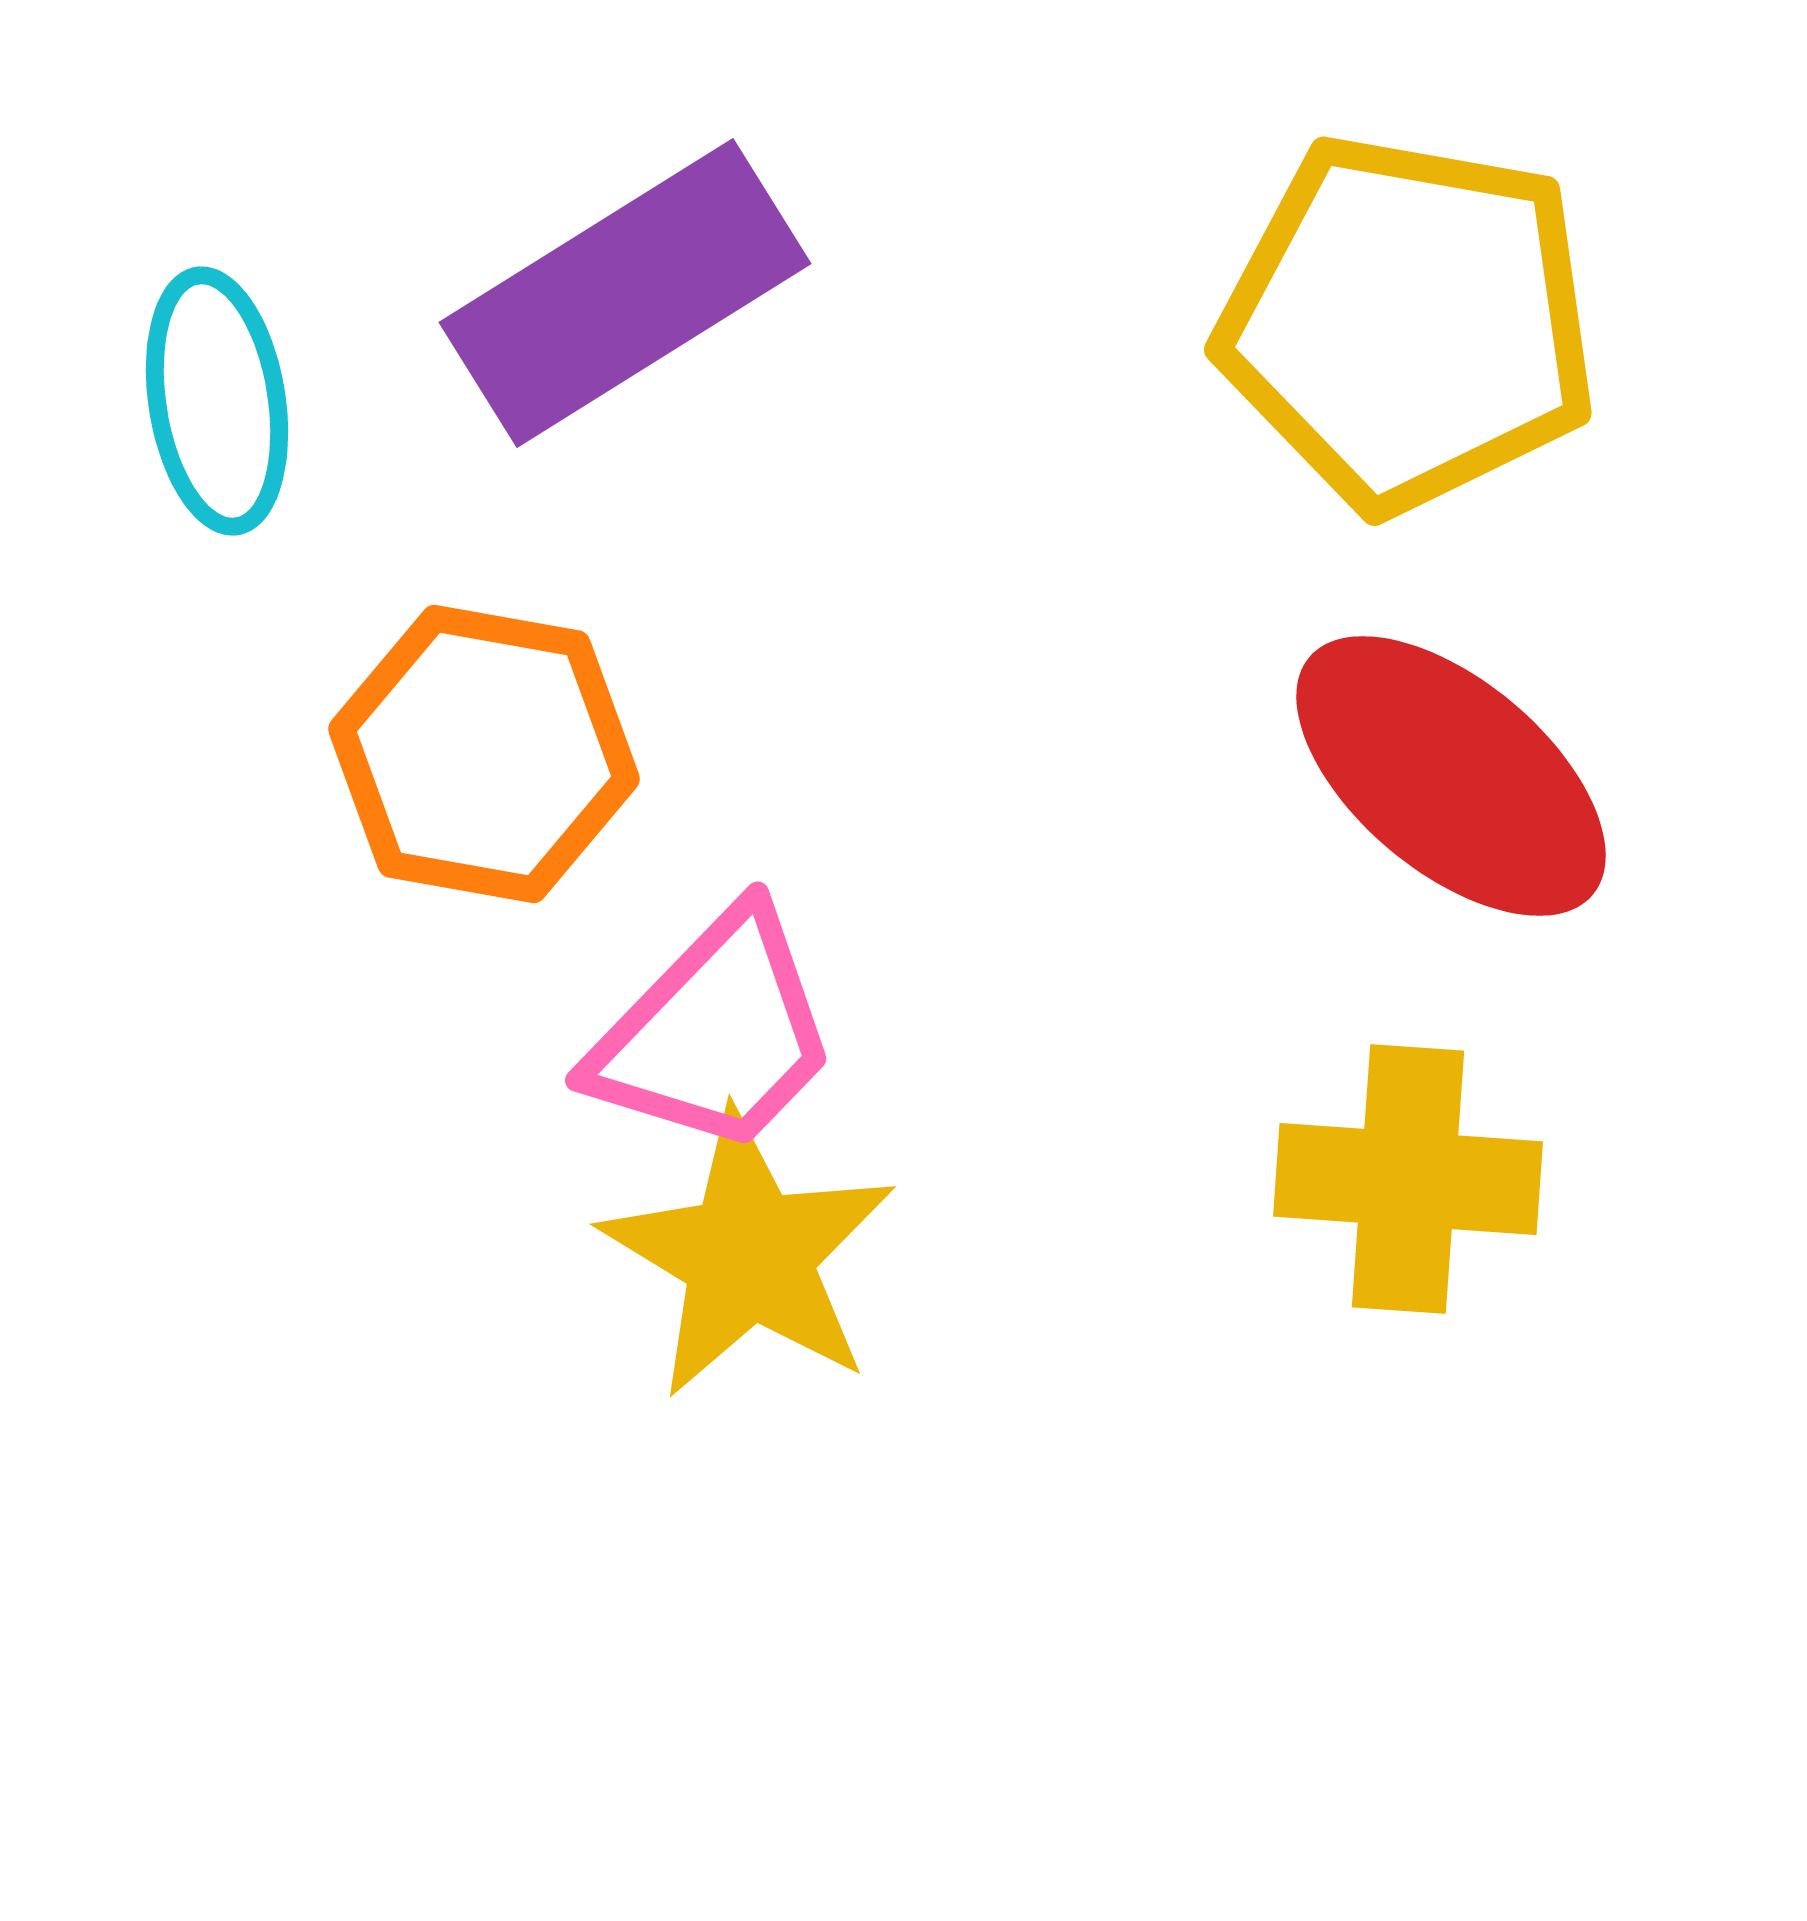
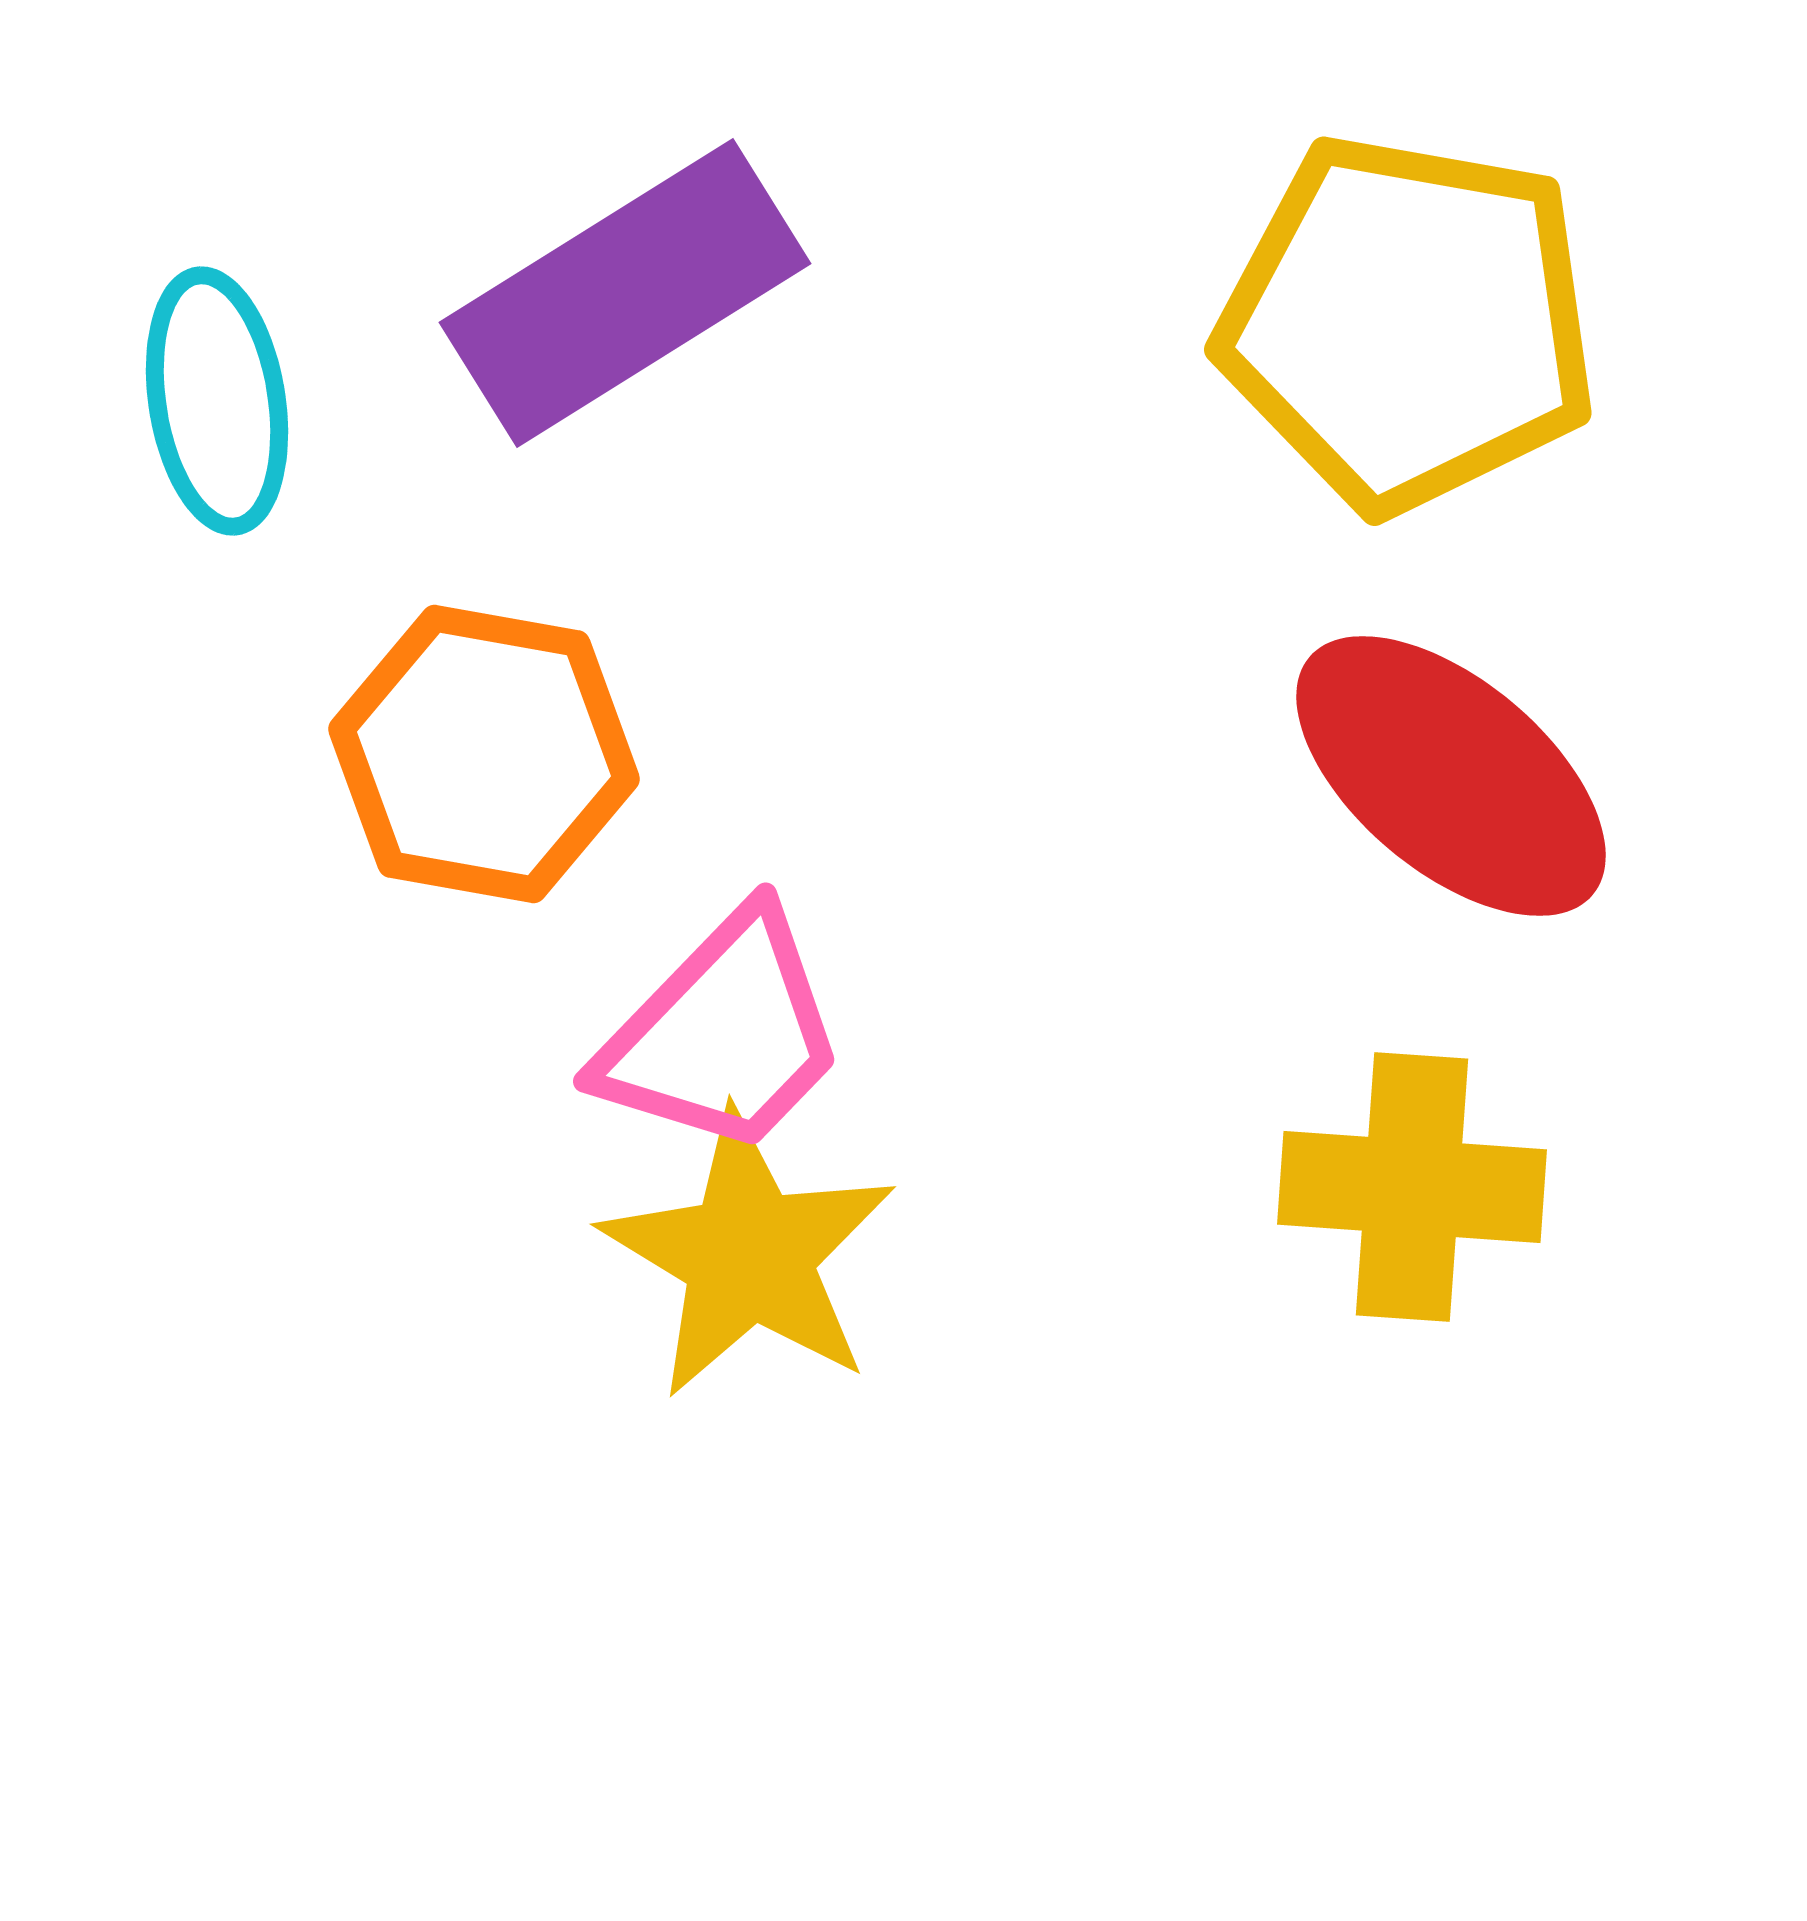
pink trapezoid: moved 8 px right, 1 px down
yellow cross: moved 4 px right, 8 px down
